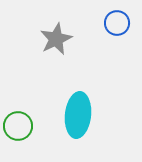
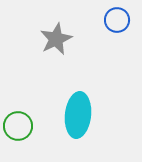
blue circle: moved 3 px up
